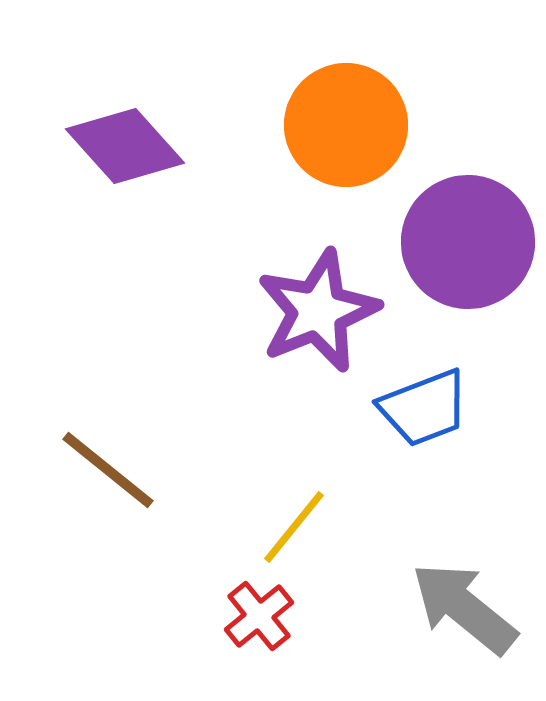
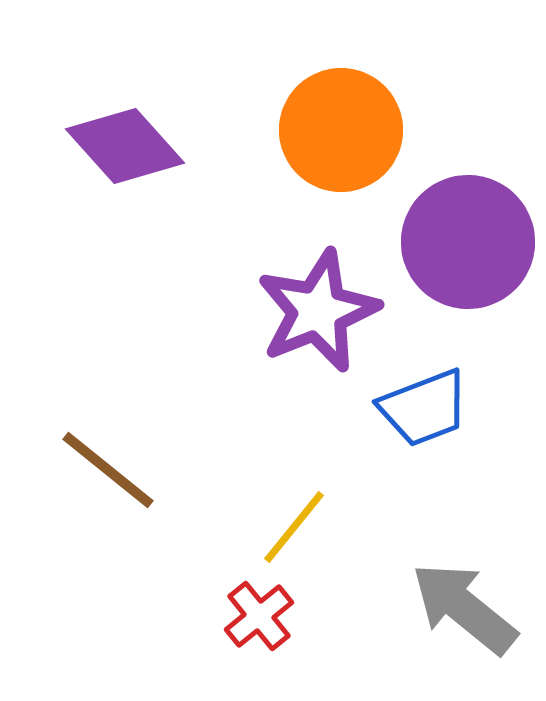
orange circle: moved 5 px left, 5 px down
